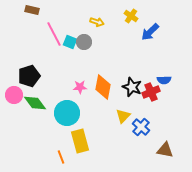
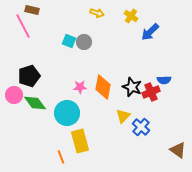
yellow arrow: moved 9 px up
pink line: moved 31 px left, 8 px up
cyan square: moved 1 px left, 1 px up
brown triangle: moved 13 px right; rotated 24 degrees clockwise
